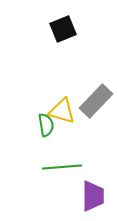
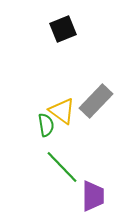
yellow triangle: rotated 20 degrees clockwise
green line: rotated 51 degrees clockwise
